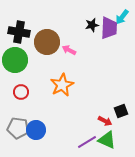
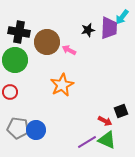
black star: moved 4 px left, 5 px down
red circle: moved 11 px left
